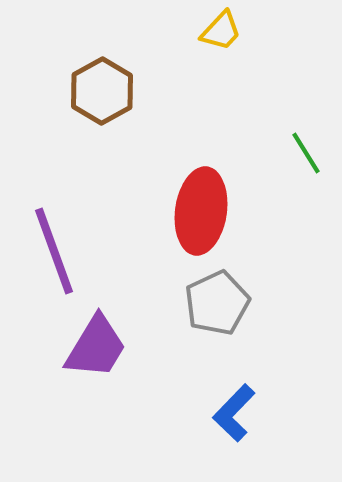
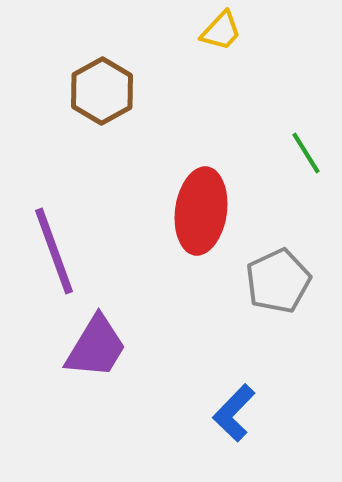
gray pentagon: moved 61 px right, 22 px up
